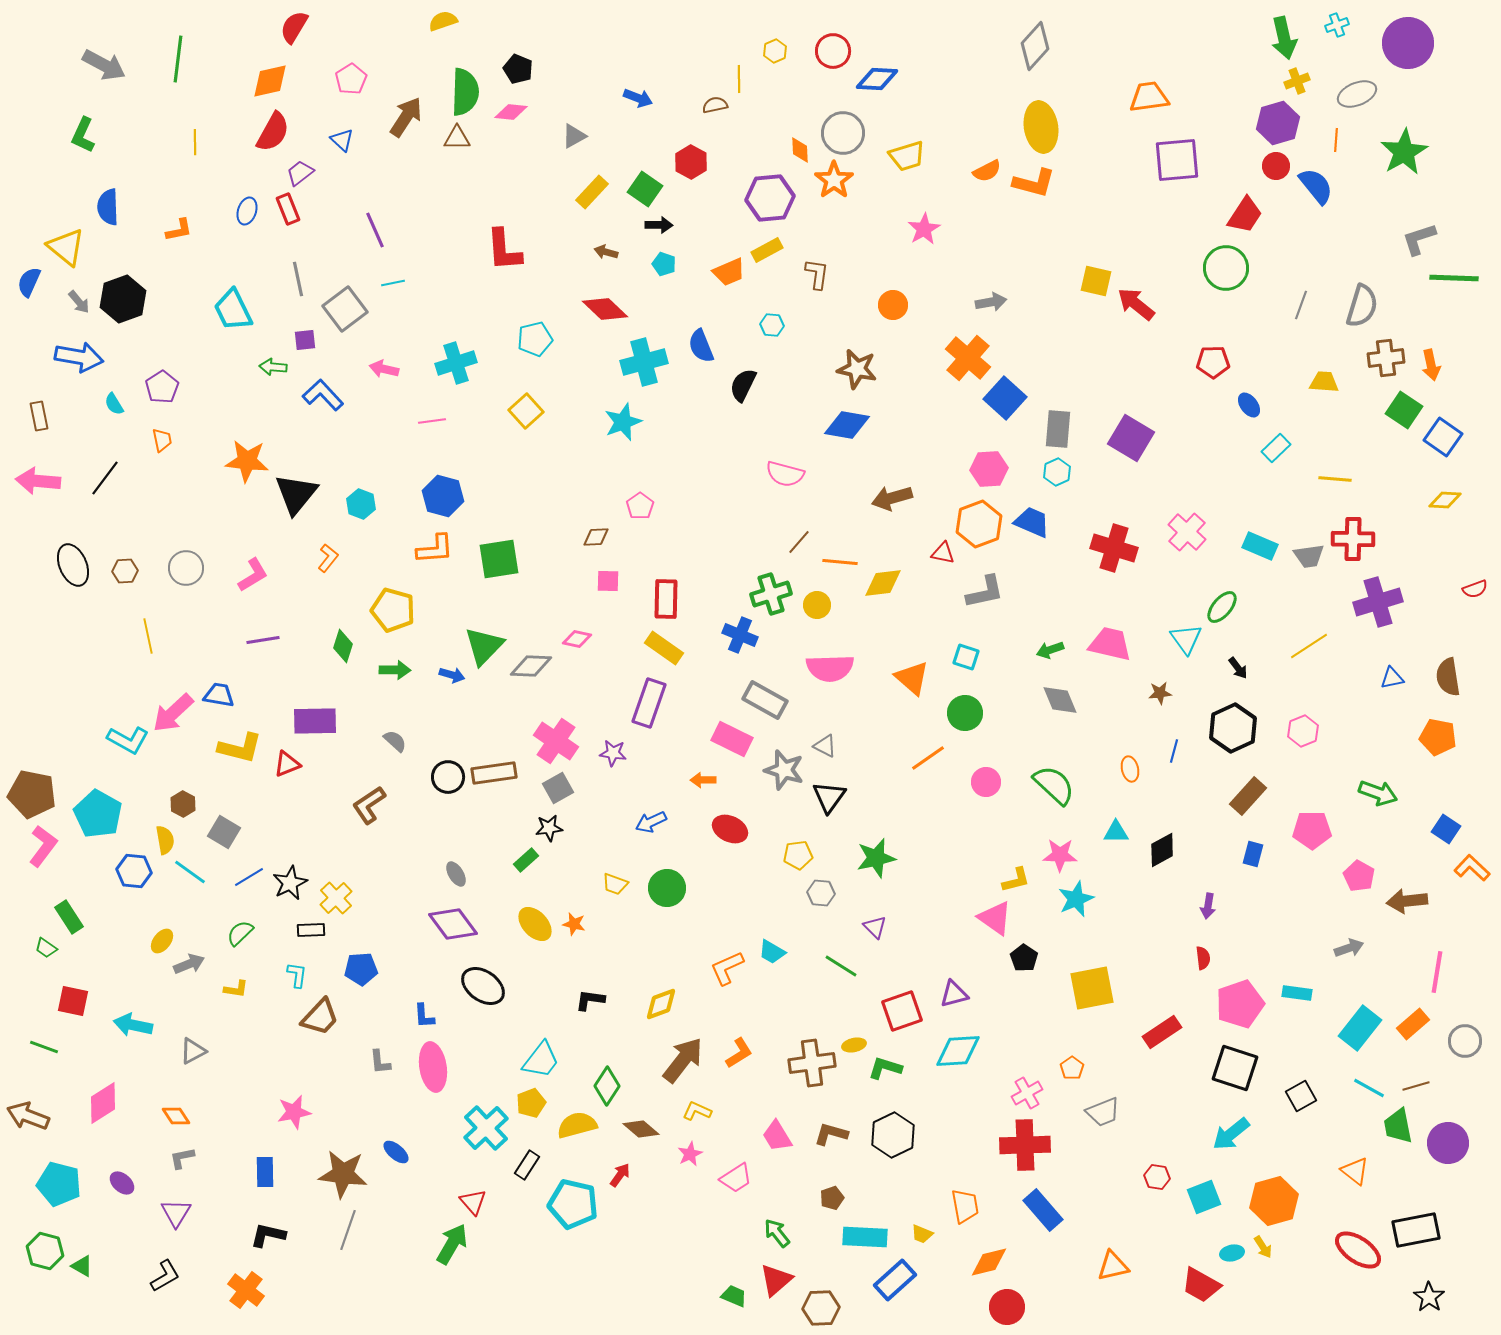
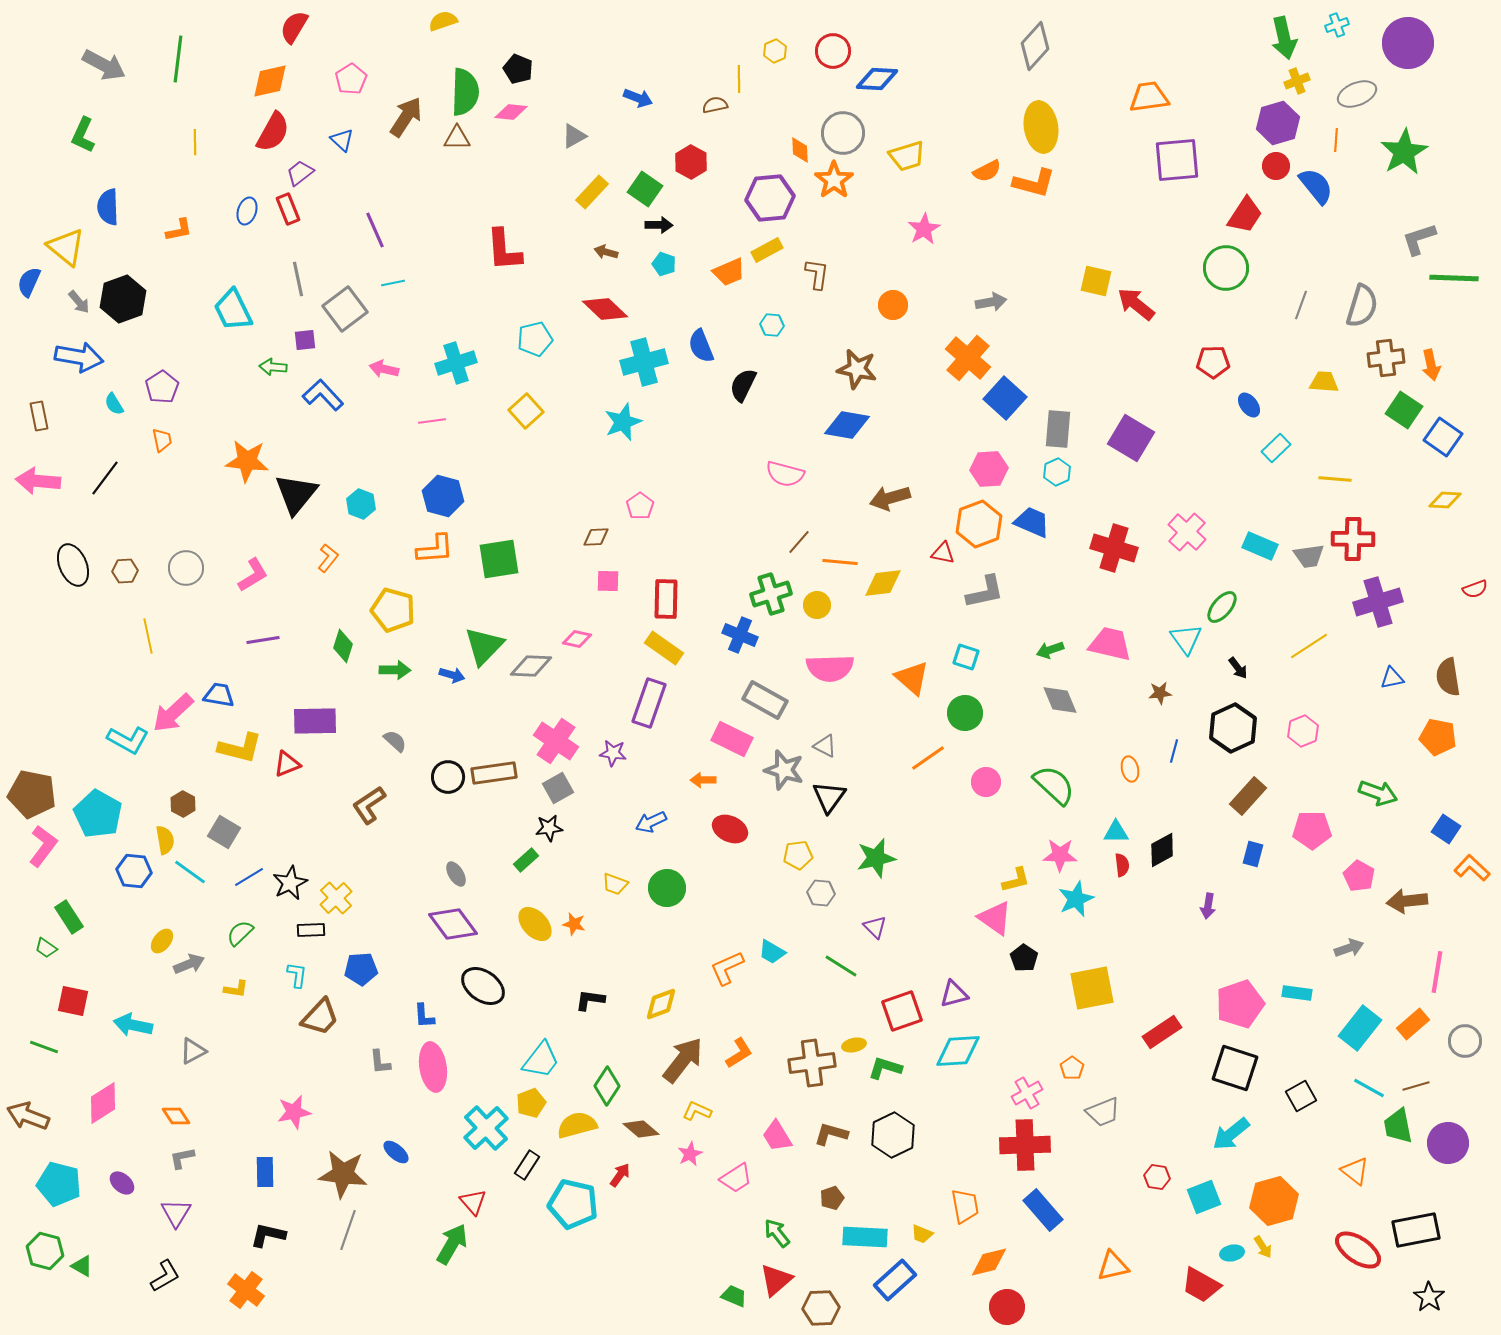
brown arrow at (892, 498): moved 2 px left
red semicircle at (1203, 958): moved 81 px left, 93 px up
